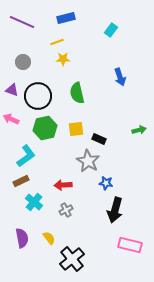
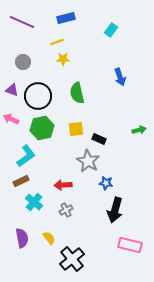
green hexagon: moved 3 px left
